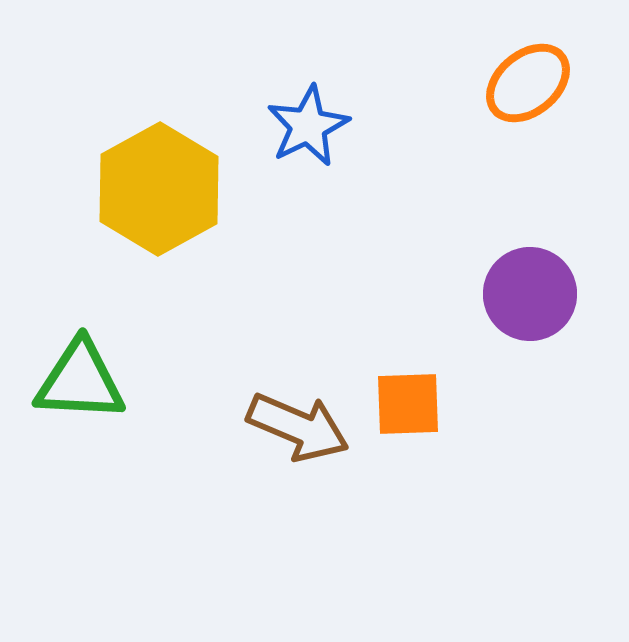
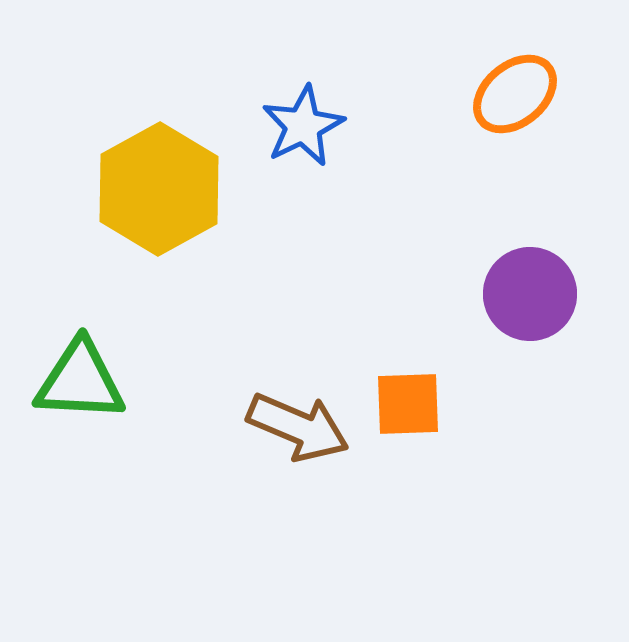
orange ellipse: moved 13 px left, 11 px down
blue star: moved 5 px left
